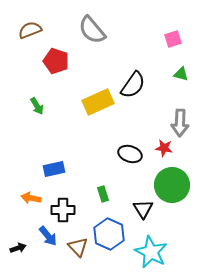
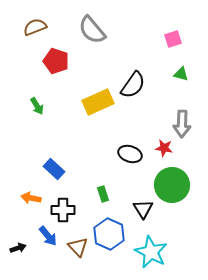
brown semicircle: moved 5 px right, 3 px up
gray arrow: moved 2 px right, 1 px down
blue rectangle: rotated 55 degrees clockwise
